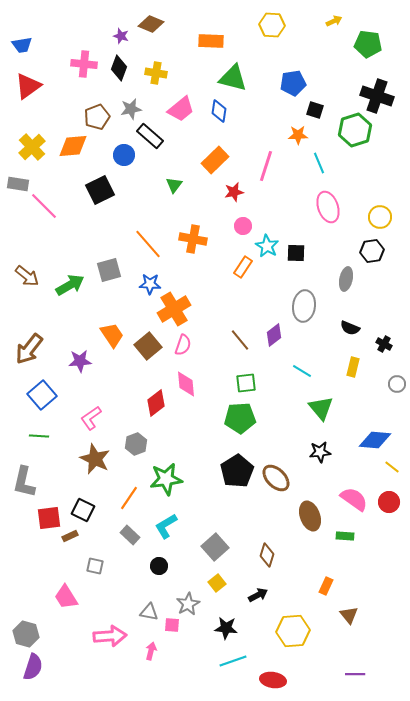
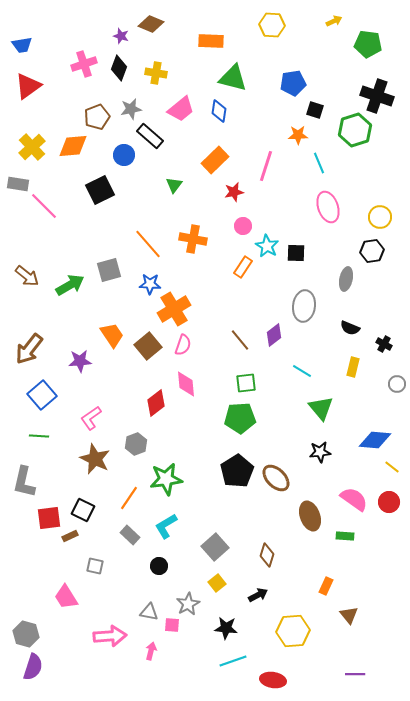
pink cross at (84, 64): rotated 25 degrees counterclockwise
